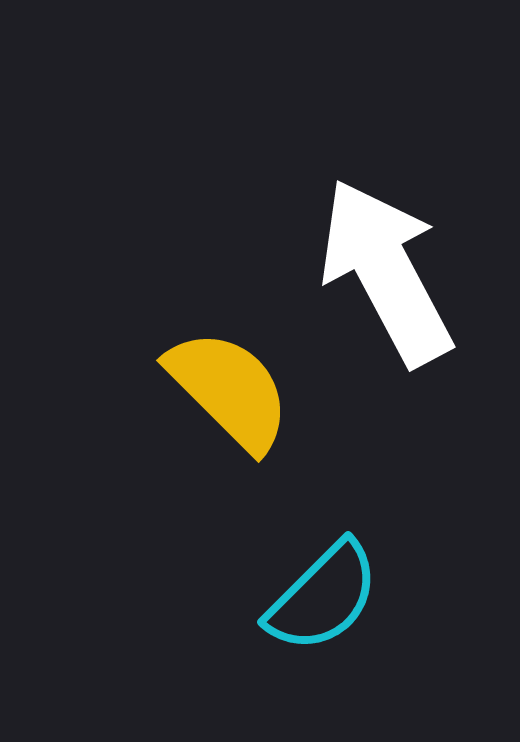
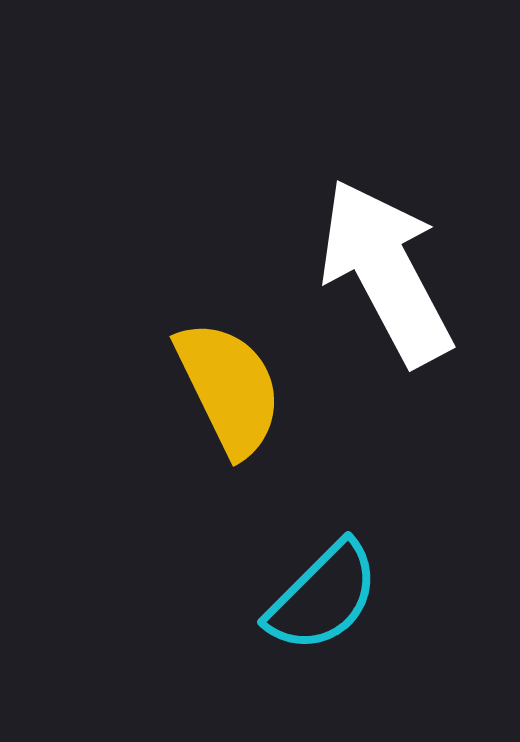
yellow semicircle: moved 2 px up; rotated 19 degrees clockwise
